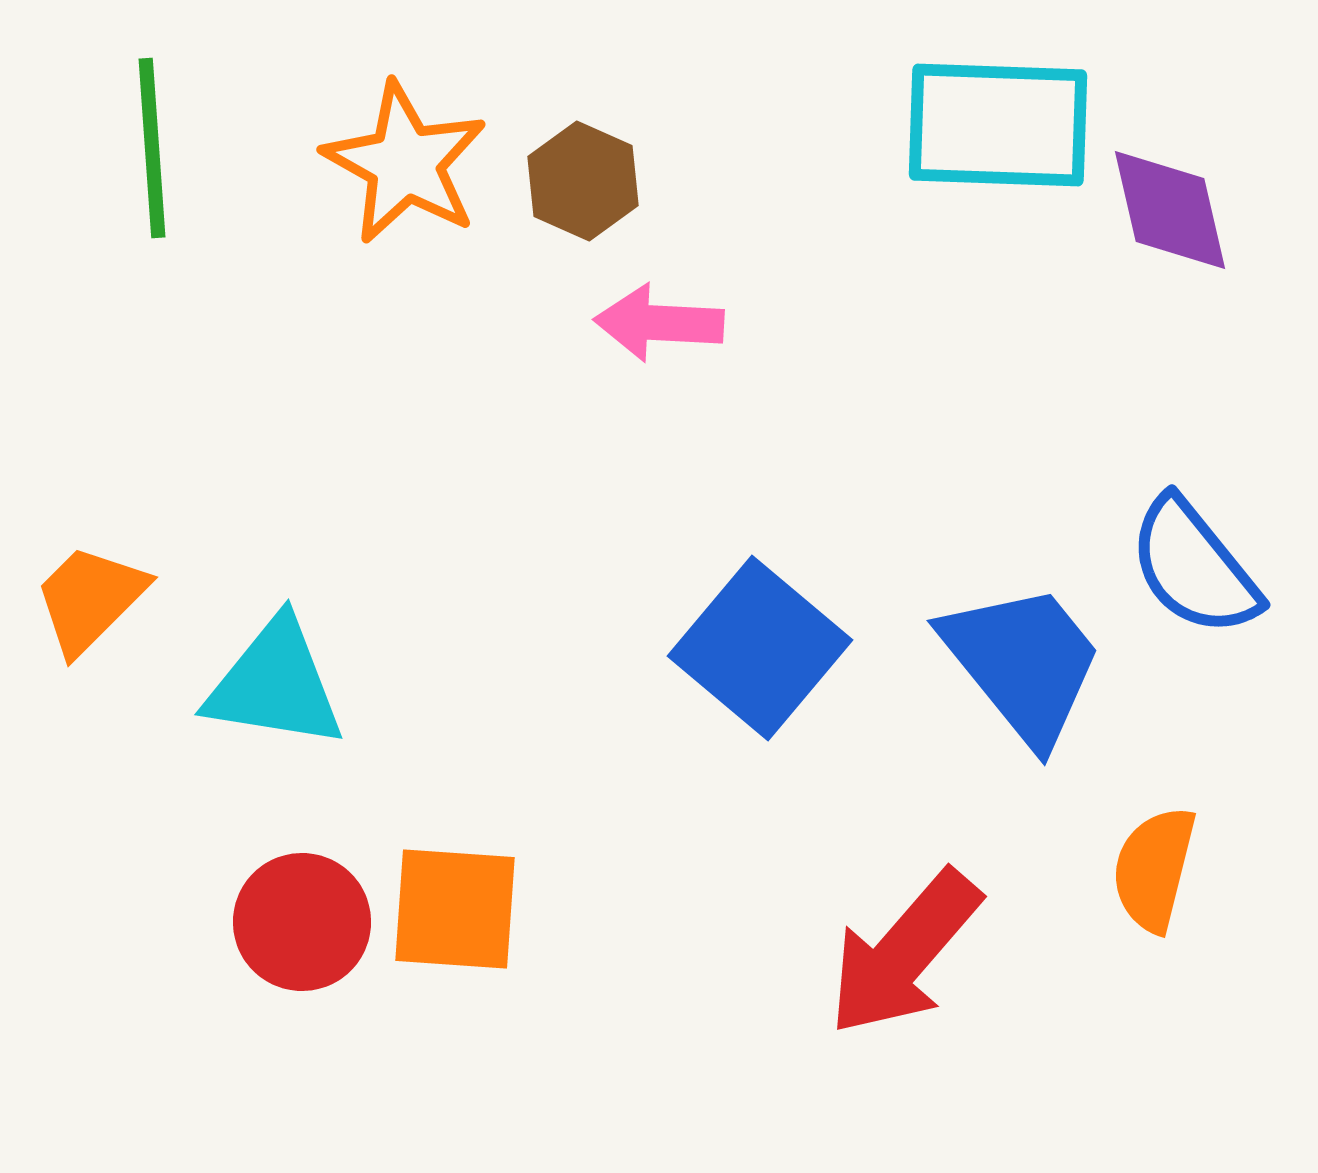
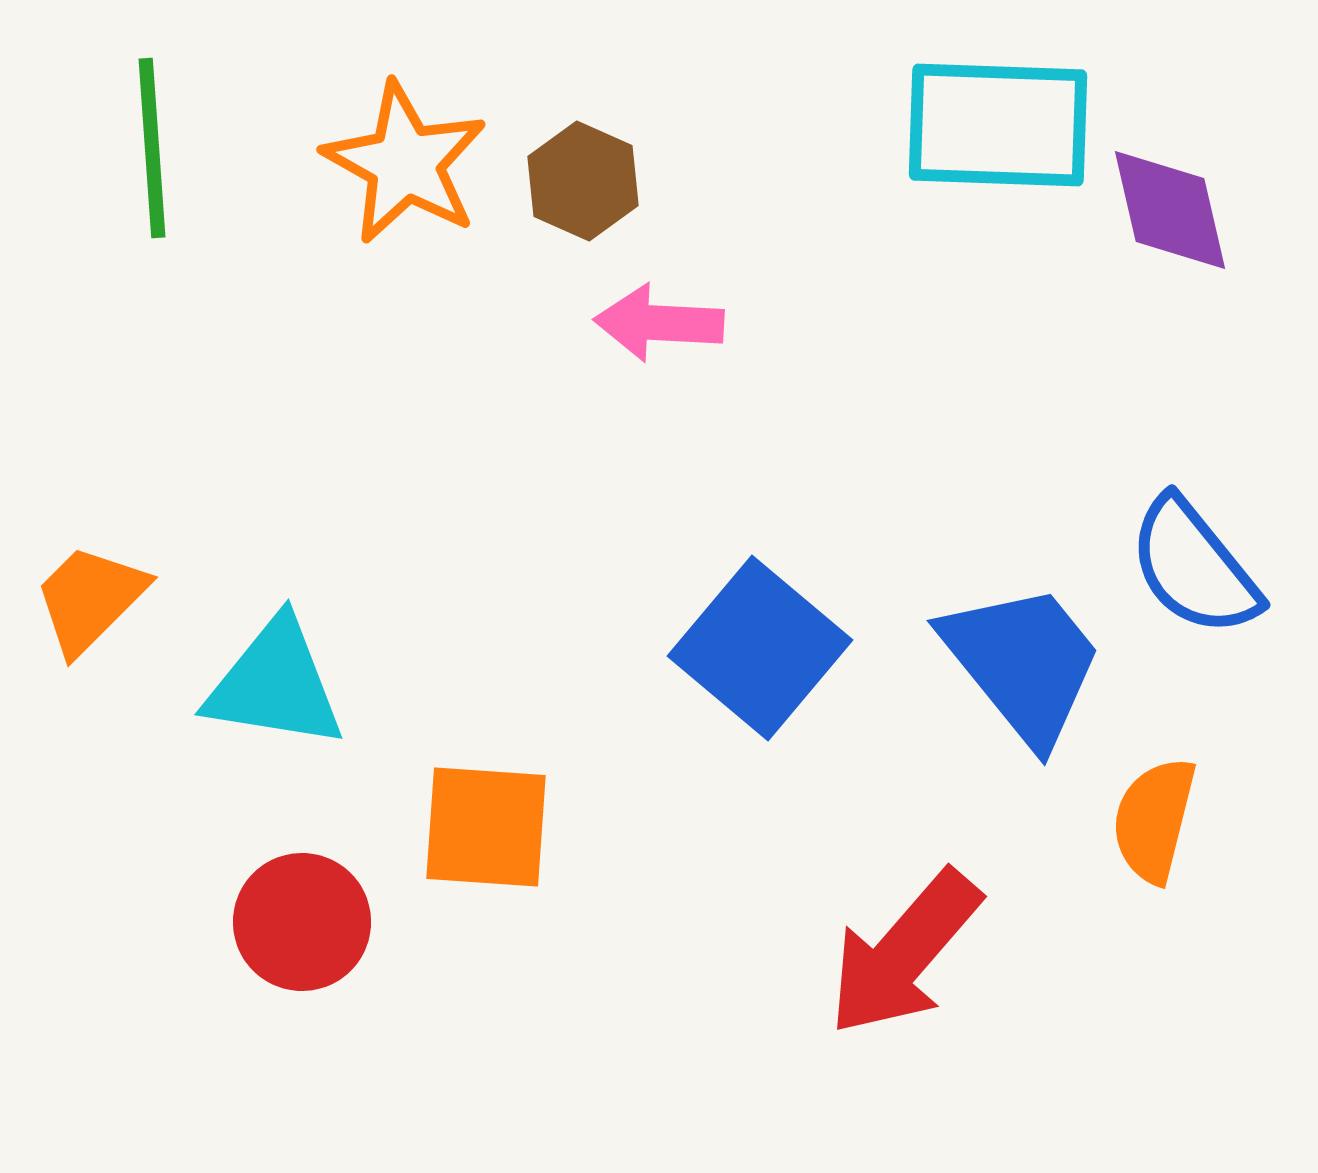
orange semicircle: moved 49 px up
orange square: moved 31 px right, 82 px up
